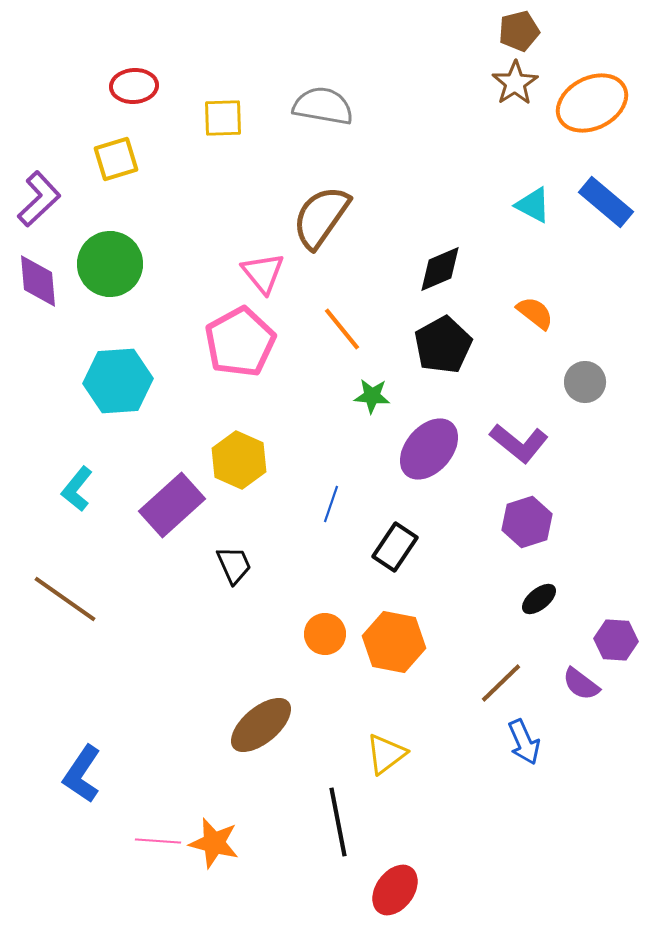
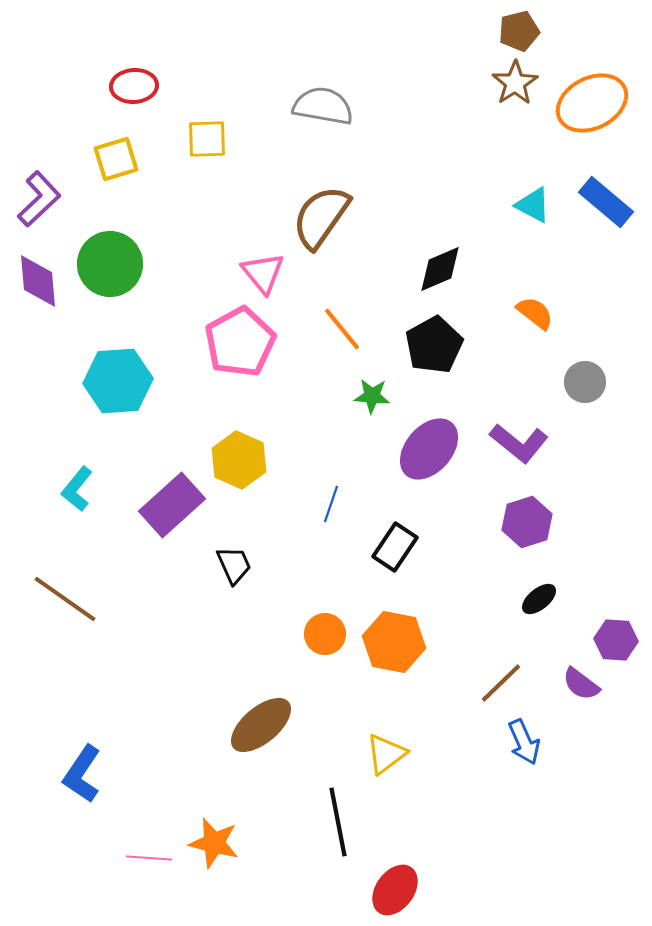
yellow square at (223, 118): moved 16 px left, 21 px down
black pentagon at (443, 345): moved 9 px left
pink line at (158, 841): moved 9 px left, 17 px down
